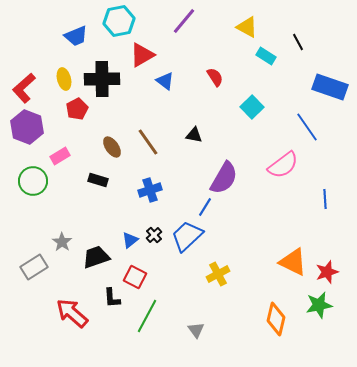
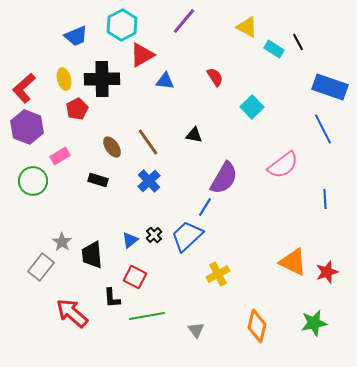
cyan hexagon at (119, 21): moved 3 px right, 4 px down; rotated 16 degrees counterclockwise
cyan rectangle at (266, 56): moved 8 px right, 7 px up
blue triangle at (165, 81): rotated 30 degrees counterclockwise
blue line at (307, 127): moved 16 px right, 2 px down; rotated 8 degrees clockwise
blue cross at (150, 190): moved 1 px left, 9 px up; rotated 25 degrees counterclockwise
black trapezoid at (96, 257): moved 4 px left, 2 px up; rotated 76 degrees counterclockwise
gray rectangle at (34, 267): moved 7 px right; rotated 20 degrees counterclockwise
green star at (319, 305): moved 5 px left, 18 px down
green line at (147, 316): rotated 52 degrees clockwise
orange diamond at (276, 319): moved 19 px left, 7 px down
